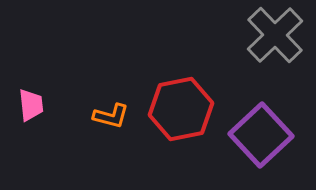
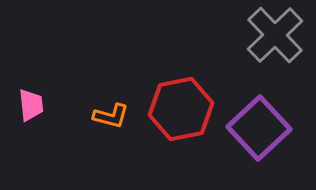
purple square: moved 2 px left, 7 px up
